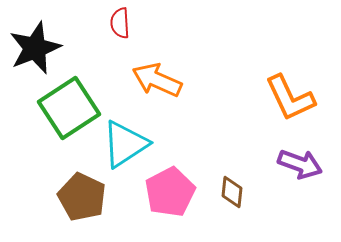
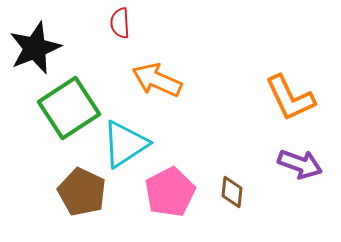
brown pentagon: moved 5 px up
